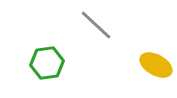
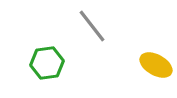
gray line: moved 4 px left, 1 px down; rotated 9 degrees clockwise
